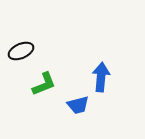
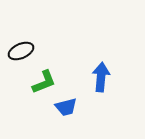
green L-shape: moved 2 px up
blue trapezoid: moved 12 px left, 2 px down
